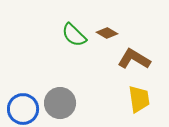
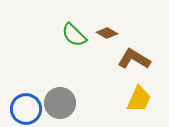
yellow trapezoid: rotated 32 degrees clockwise
blue circle: moved 3 px right
